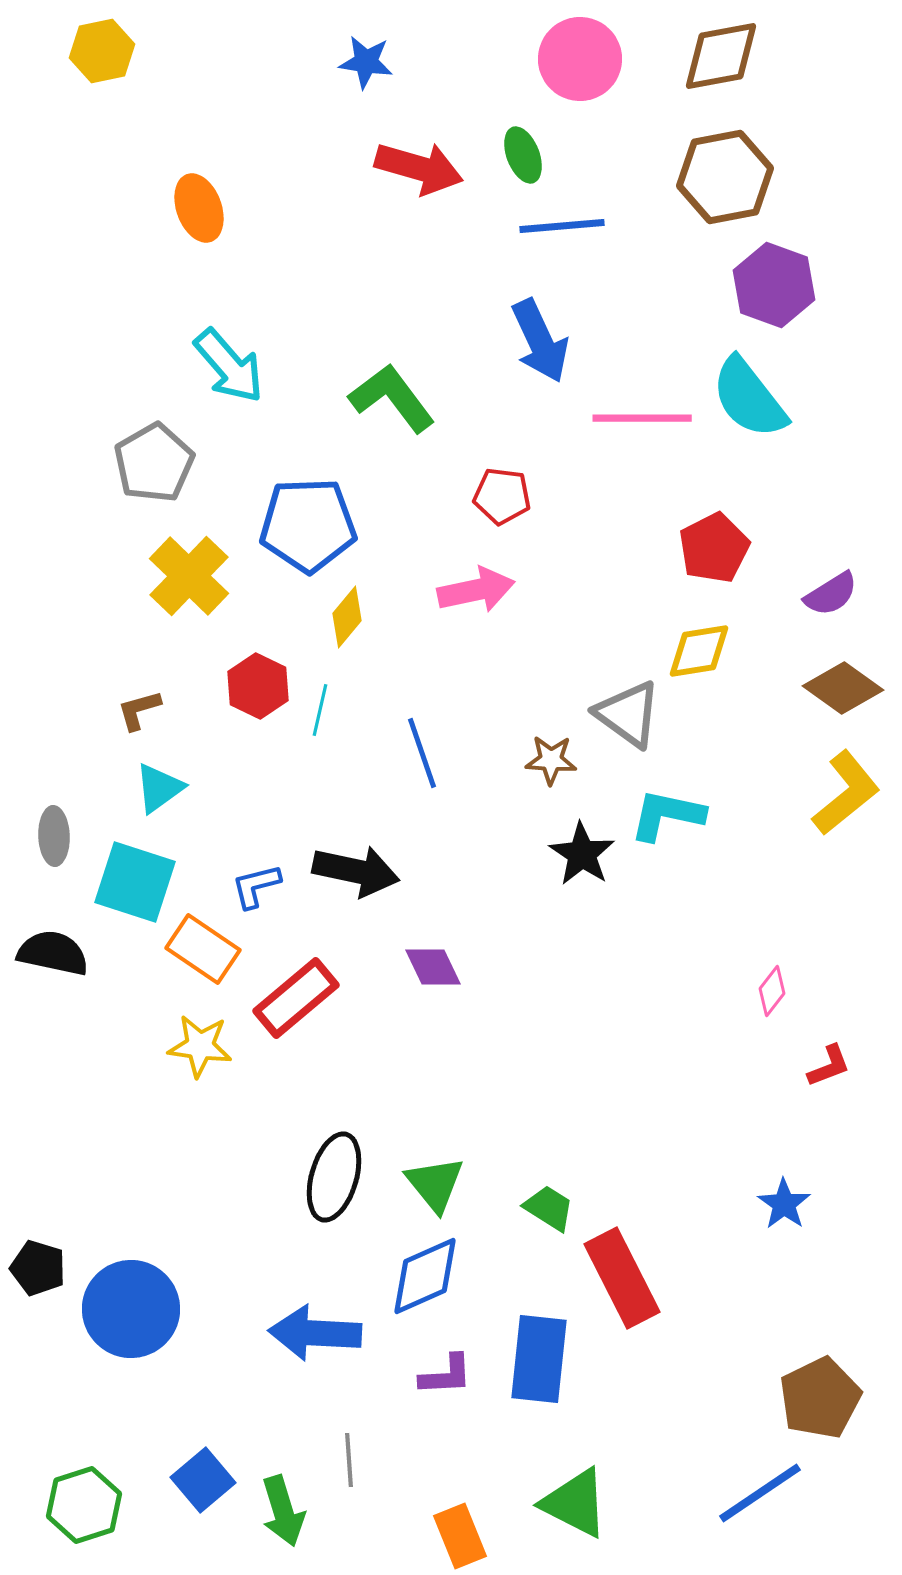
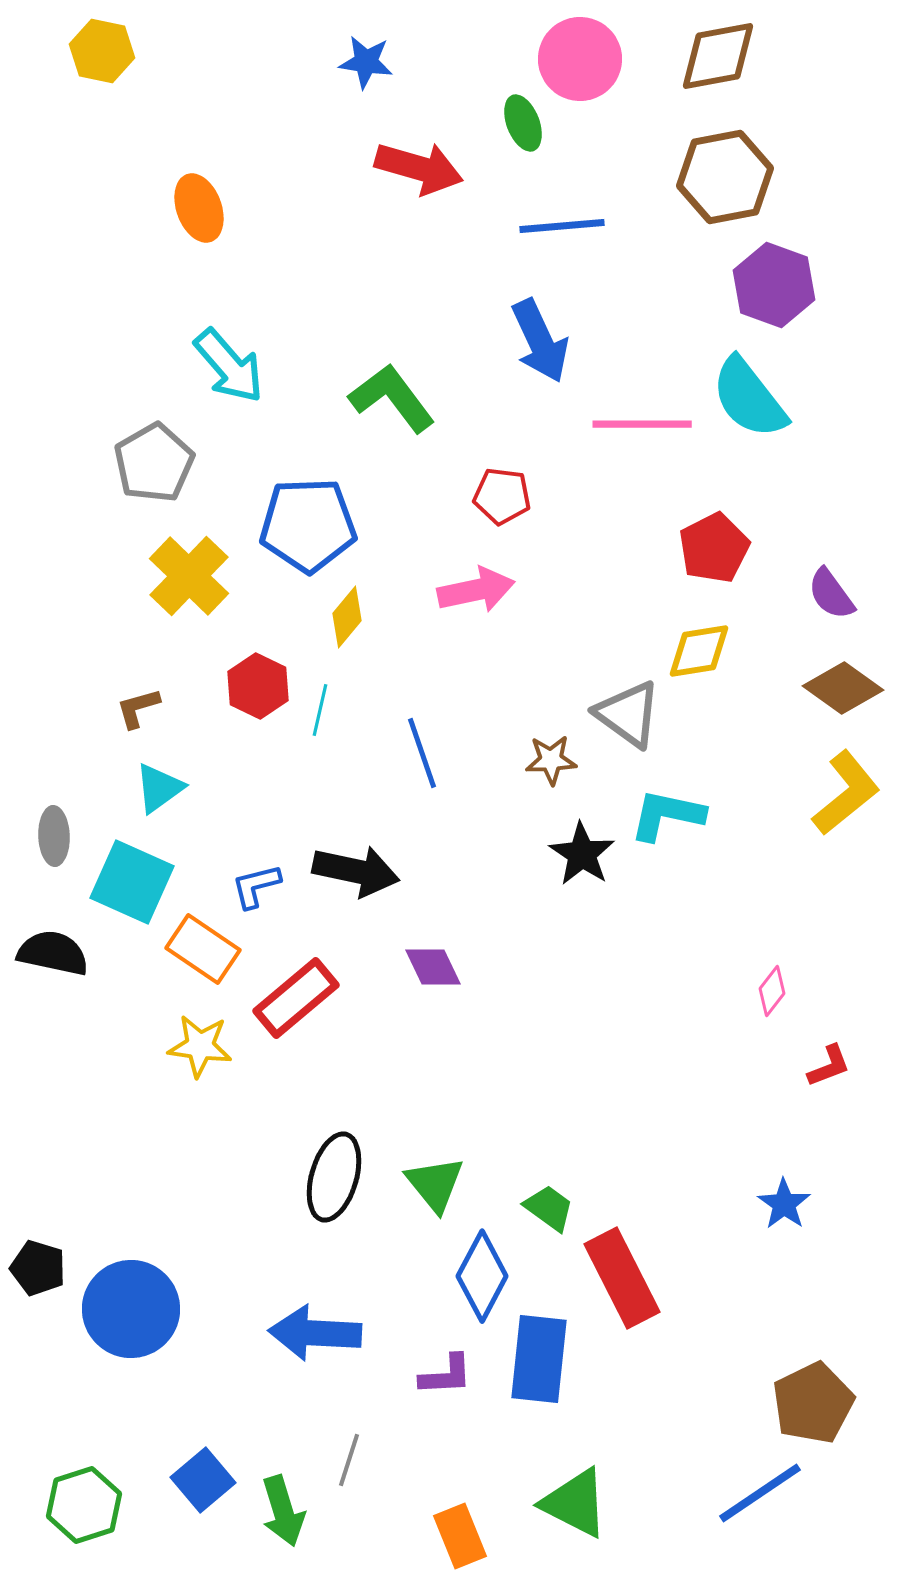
yellow hexagon at (102, 51): rotated 24 degrees clockwise
brown diamond at (721, 56): moved 3 px left
green ellipse at (523, 155): moved 32 px up
pink line at (642, 418): moved 6 px down
purple semicircle at (831, 594): rotated 86 degrees clockwise
brown L-shape at (139, 710): moved 1 px left, 2 px up
brown star at (551, 760): rotated 6 degrees counterclockwise
cyan square at (135, 882): moved 3 px left; rotated 6 degrees clockwise
green trapezoid at (549, 1208): rotated 4 degrees clockwise
blue diamond at (425, 1276): moved 57 px right; rotated 38 degrees counterclockwise
brown pentagon at (820, 1398): moved 7 px left, 5 px down
gray line at (349, 1460): rotated 22 degrees clockwise
